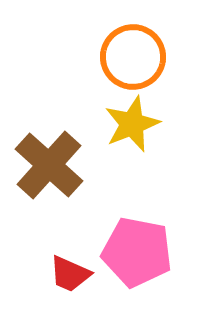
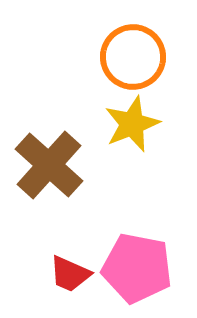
pink pentagon: moved 16 px down
